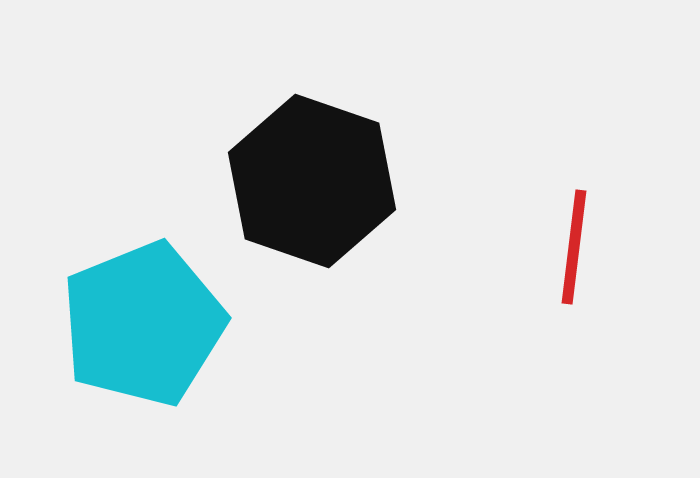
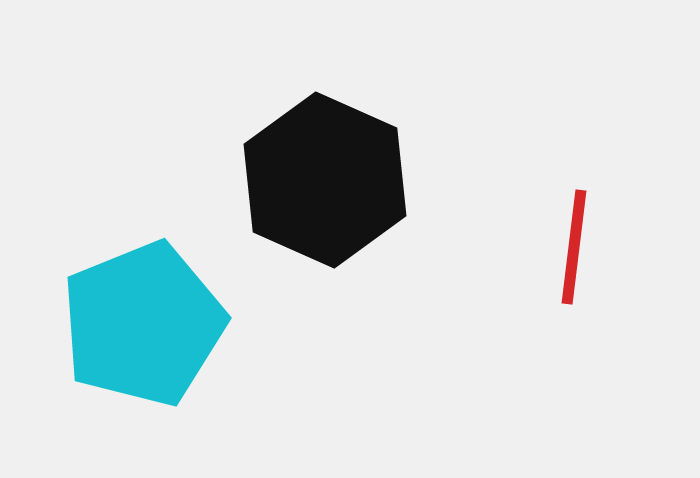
black hexagon: moved 13 px right, 1 px up; rotated 5 degrees clockwise
